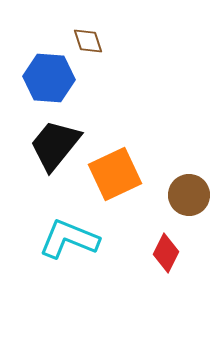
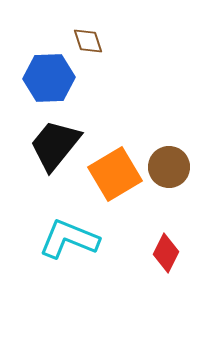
blue hexagon: rotated 6 degrees counterclockwise
orange square: rotated 6 degrees counterclockwise
brown circle: moved 20 px left, 28 px up
